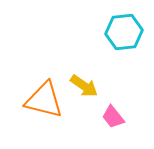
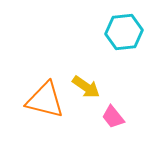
yellow arrow: moved 2 px right, 1 px down
orange triangle: moved 1 px right
